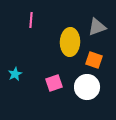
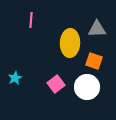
gray triangle: moved 2 px down; rotated 18 degrees clockwise
yellow ellipse: moved 1 px down
orange square: moved 1 px down
cyan star: moved 4 px down
pink square: moved 2 px right, 1 px down; rotated 18 degrees counterclockwise
